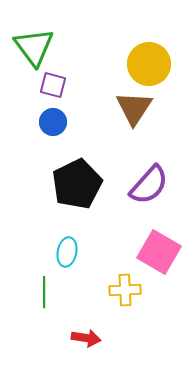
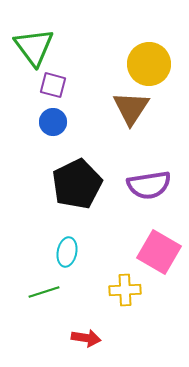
brown triangle: moved 3 px left
purple semicircle: rotated 39 degrees clockwise
green line: rotated 72 degrees clockwise
